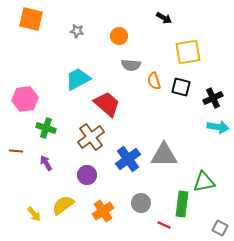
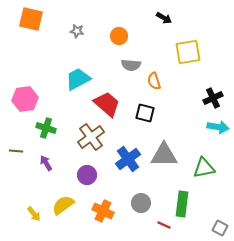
black square: moved 36 px left, 26 px down
green triangle: moved 14 px up
orange cross: rotated 30 degrees counterclockwise
